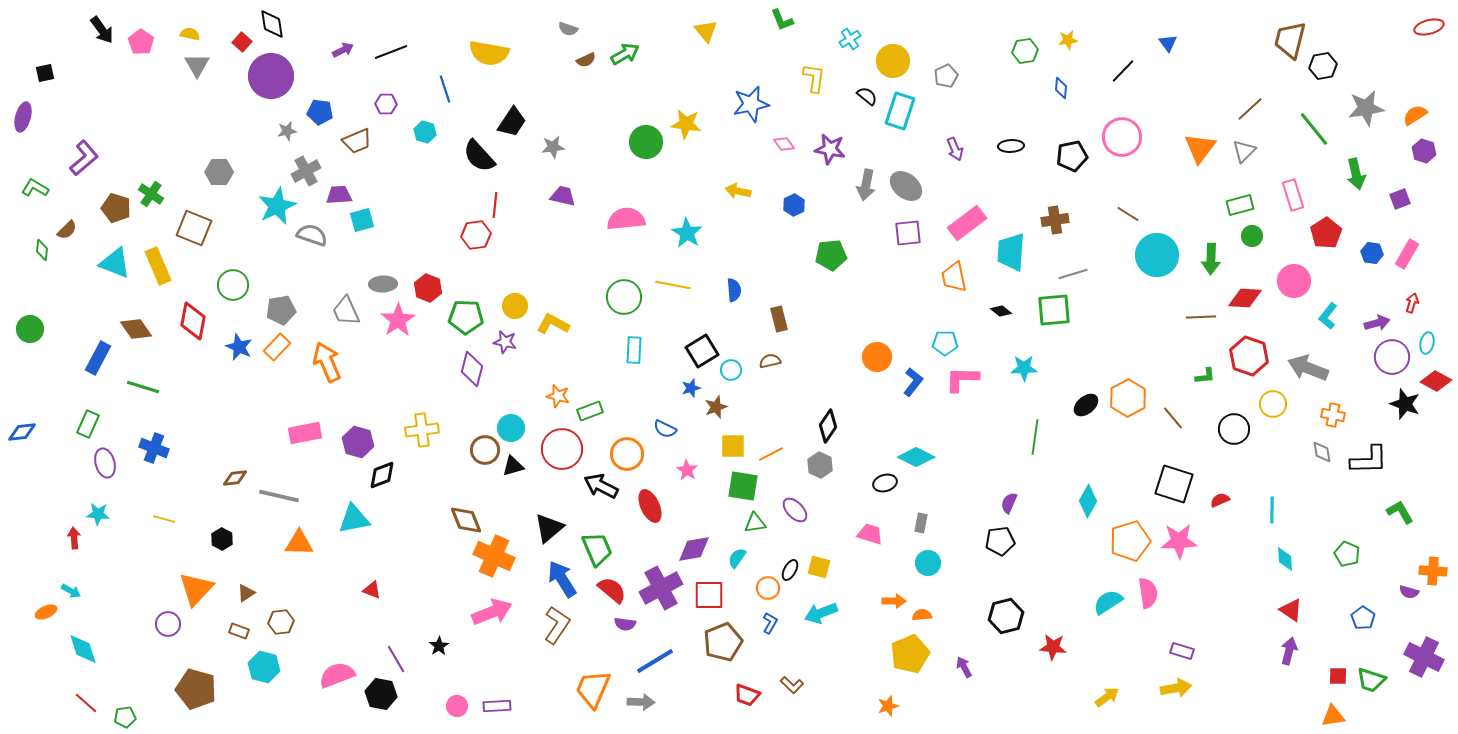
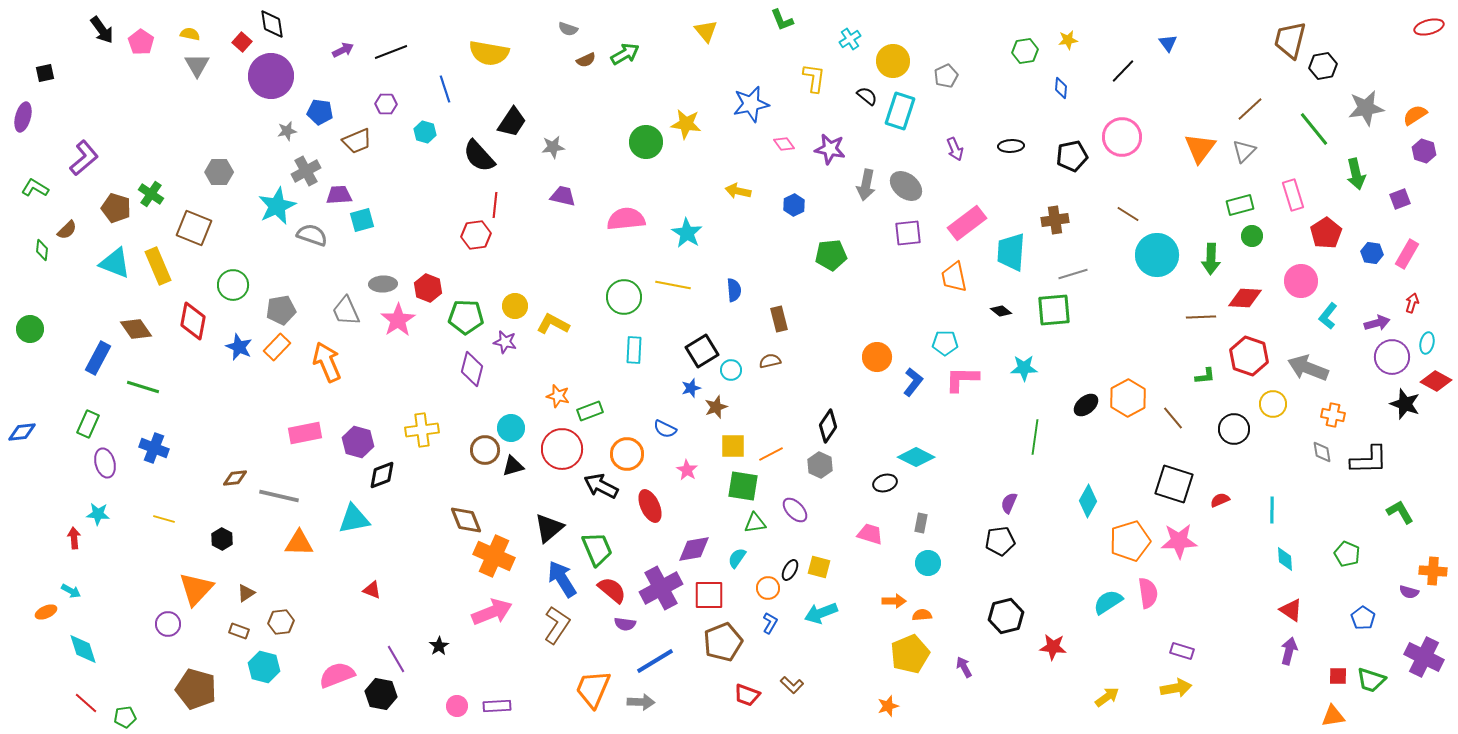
pink circle at (1294, 281): moved 7 px right
